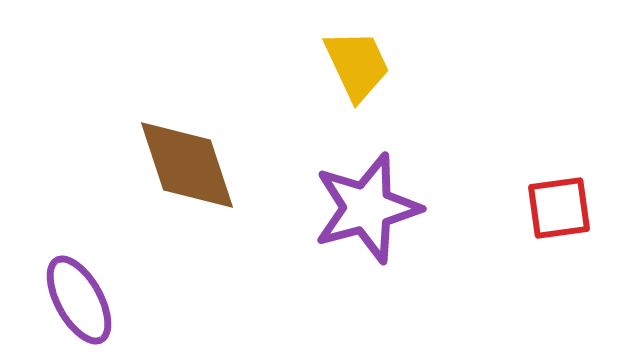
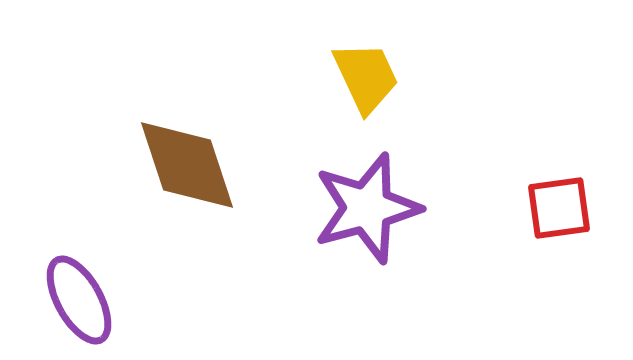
yellow trapezoid: moved 9 px right, 12 px down
